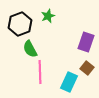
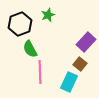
green star: moved 1 px up
purple rectangle: rotated 24 degrees clockwise
brown square: moved 7 px left, 4 px up
